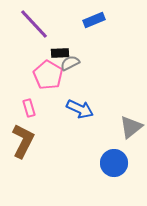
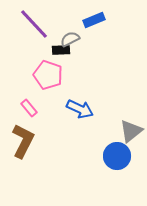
black rectangle: moved 1 px right, 3 px up
gray semicircle: moved 24 px up
pink pentagon: rotated 12 degrees counterclockwise
pink rectangle: rotated 24 degrees counterclockwise
gray triangle: moved 4 px down
blue circle: moved 3 px right, 7 px up
